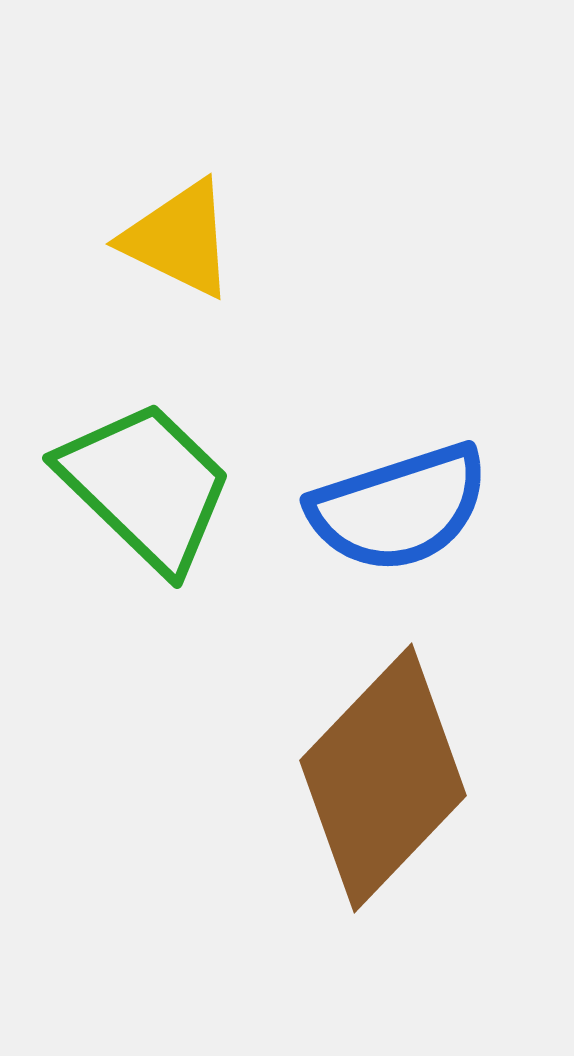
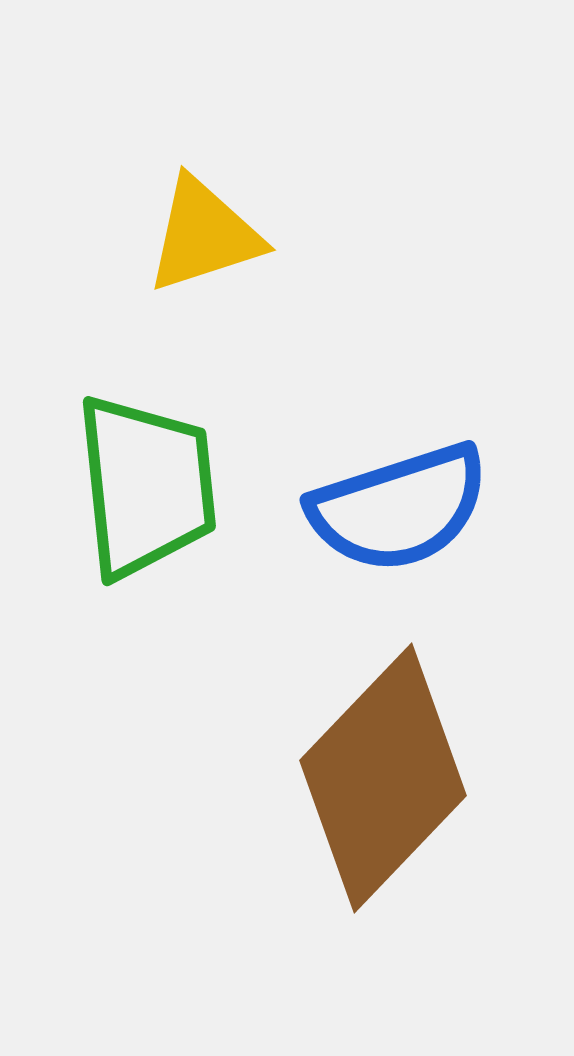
yellow triangle: moved 25 px right, 4 px up; rotated 44 degrees counterclockwise
green trapezoid: rotated 40 degrees clockwise
